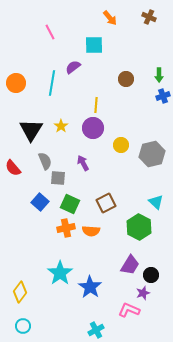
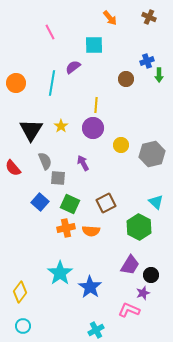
blue cross: moved 16 px left, 35 px up
